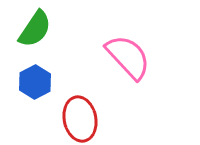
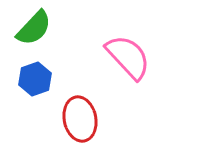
green semicircle: moved 1 px left, 1 px up; rotated 9 degrees clockwise
blue hexagon: moved 3 px up; rotated 8 degrees clockwise
